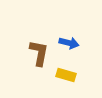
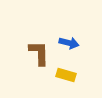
brown L-shape: rotated 12 degrees counterclockwise
